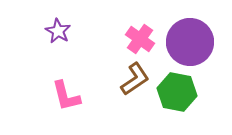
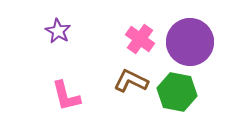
brown L-shape: moved 4 px left, 2 px down; rotated 120 degrees counterclockwise
